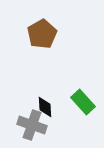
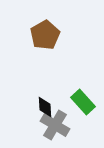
brown pentagon: moved 3 px right, 1 px down
gray cross: moved 23 px right; rotated 12 degrees clockwise
